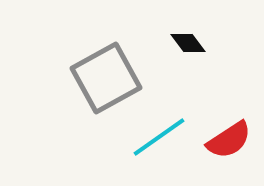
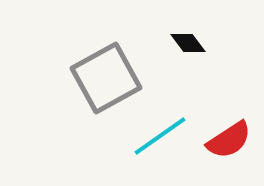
cyan line: moved 1 px right, 1 px up
